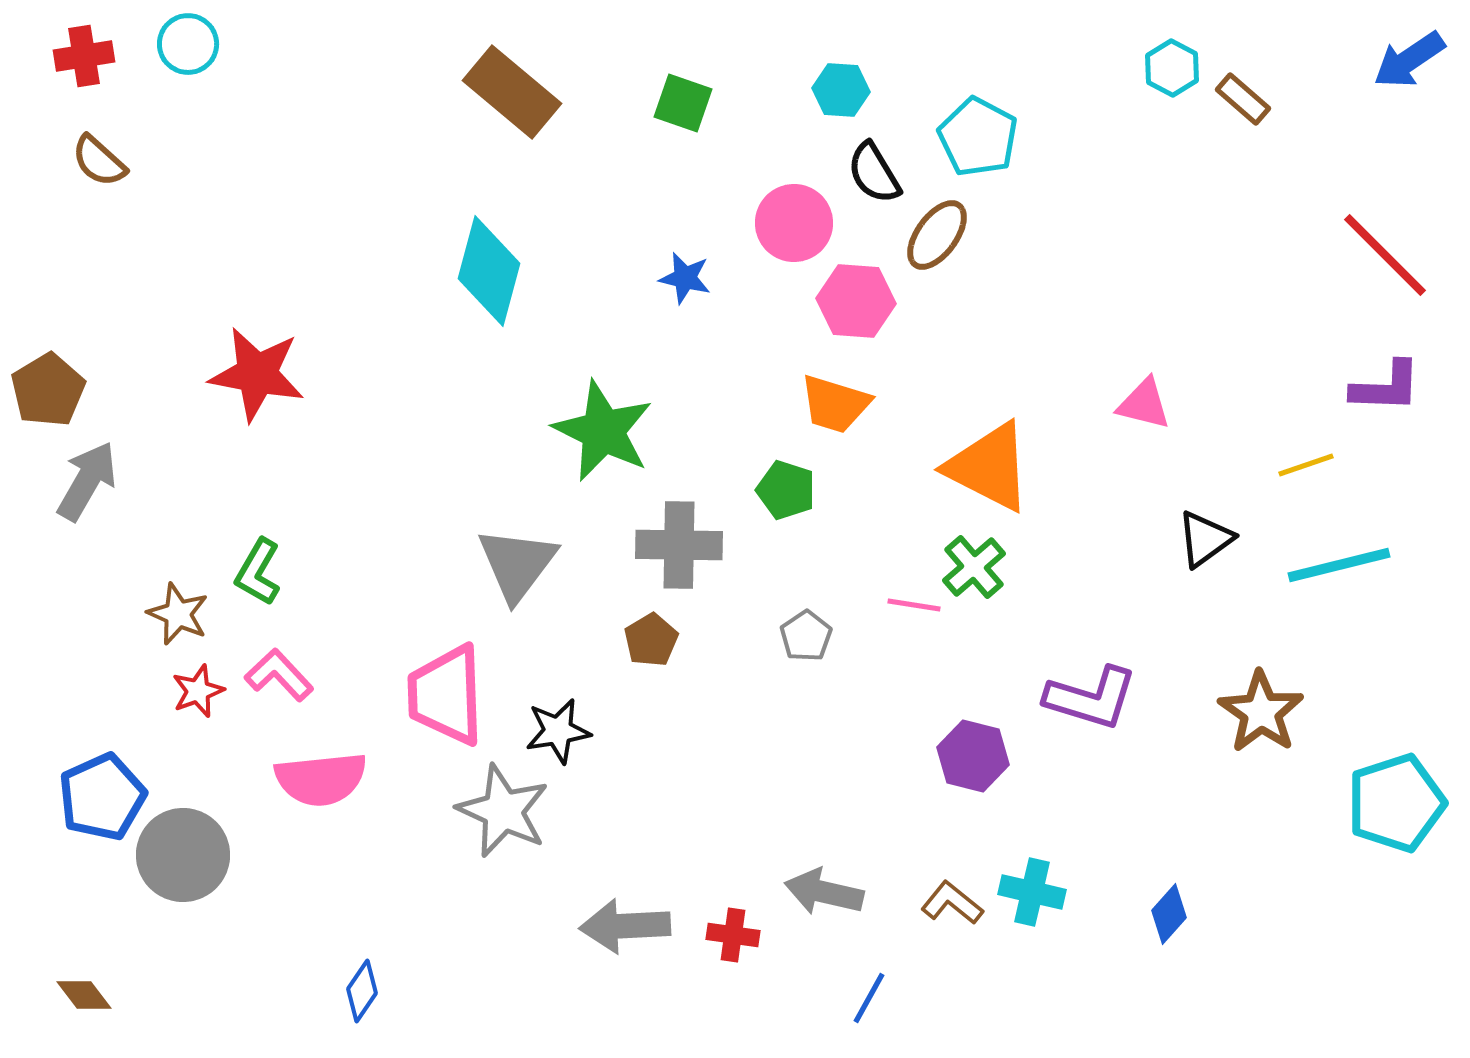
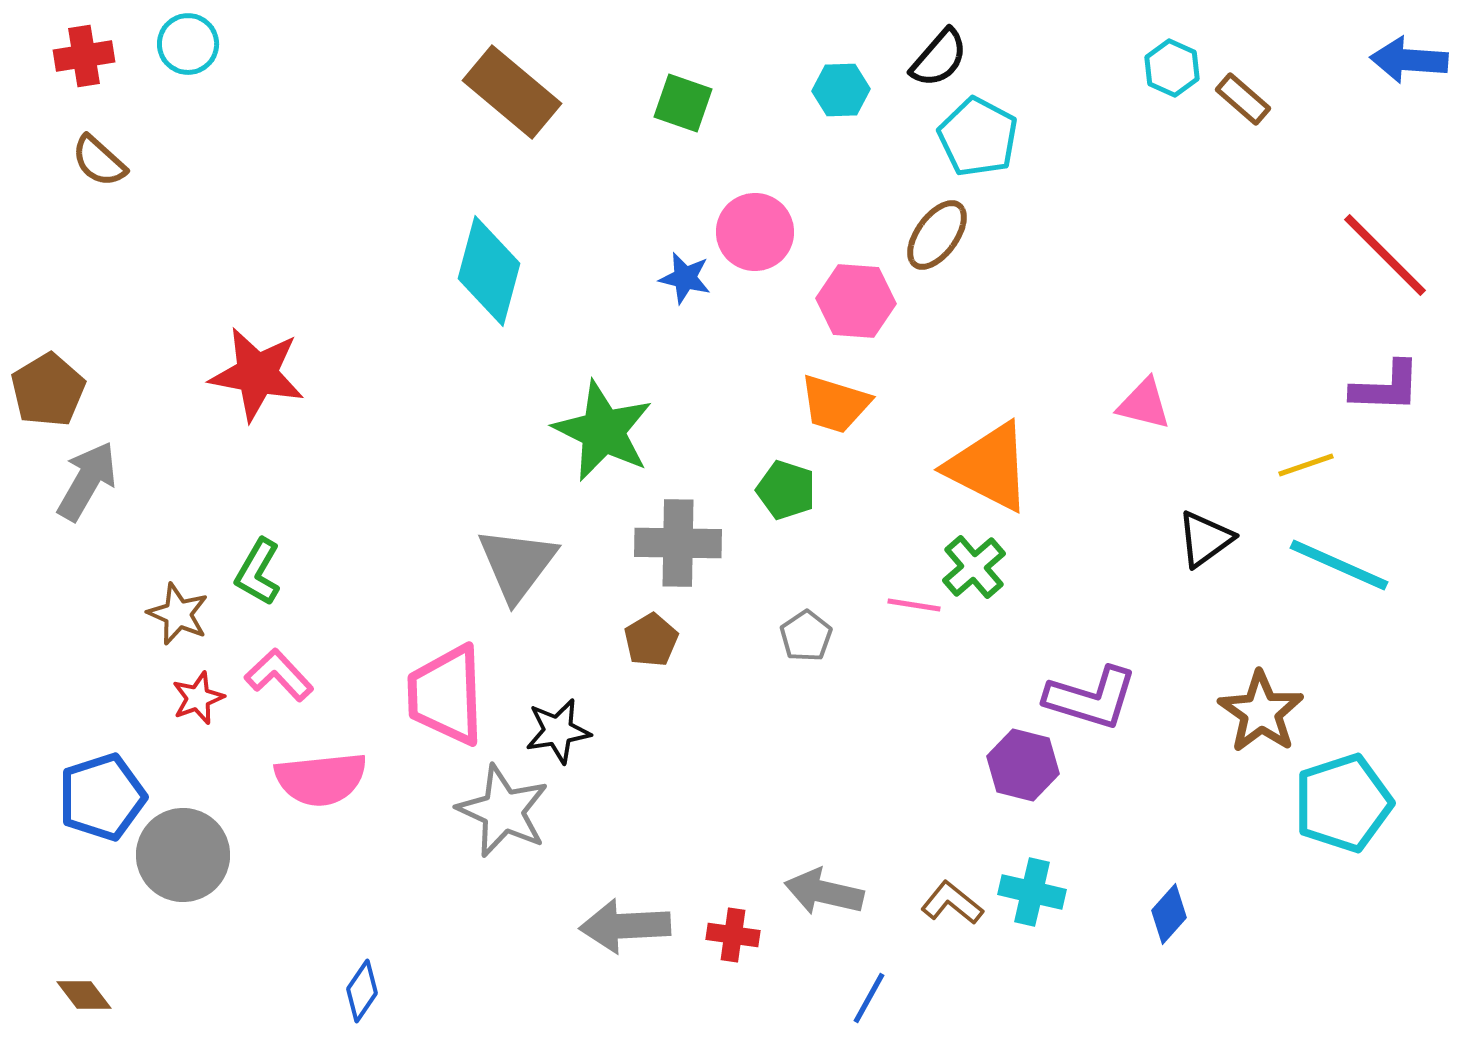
blue arrow at (1409, 60): rotated 38 degrees clockwise
cyan hexagon at (1172, 68): rotated 4 degrees counterclockwise
cyan hexagon at (841, 90): rotated 6 degrees counterclockwise
black semicircle at (874, 173): moved 65 px right, 115 px up; rotated 108 degrees counterclockwise
pink circle at (794, 223): moved 39 px left, 9 px down
gray cross at (679, 545): moved 1 px left, 2 px up
cyan line at (1339, 565): rotated 38 degrees clockwise
red star at (198, 691): moved 7 px down
purple hexagon at (973, 756): moved 50 px right, 9 px down
blue pentagon at (102, 797): rotated 6 degrees clockwise
cyan pentagon at (1396, 803): moved 53 px left
